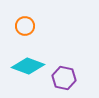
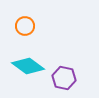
cyan diamond: rotated 16 degrees clockwise
